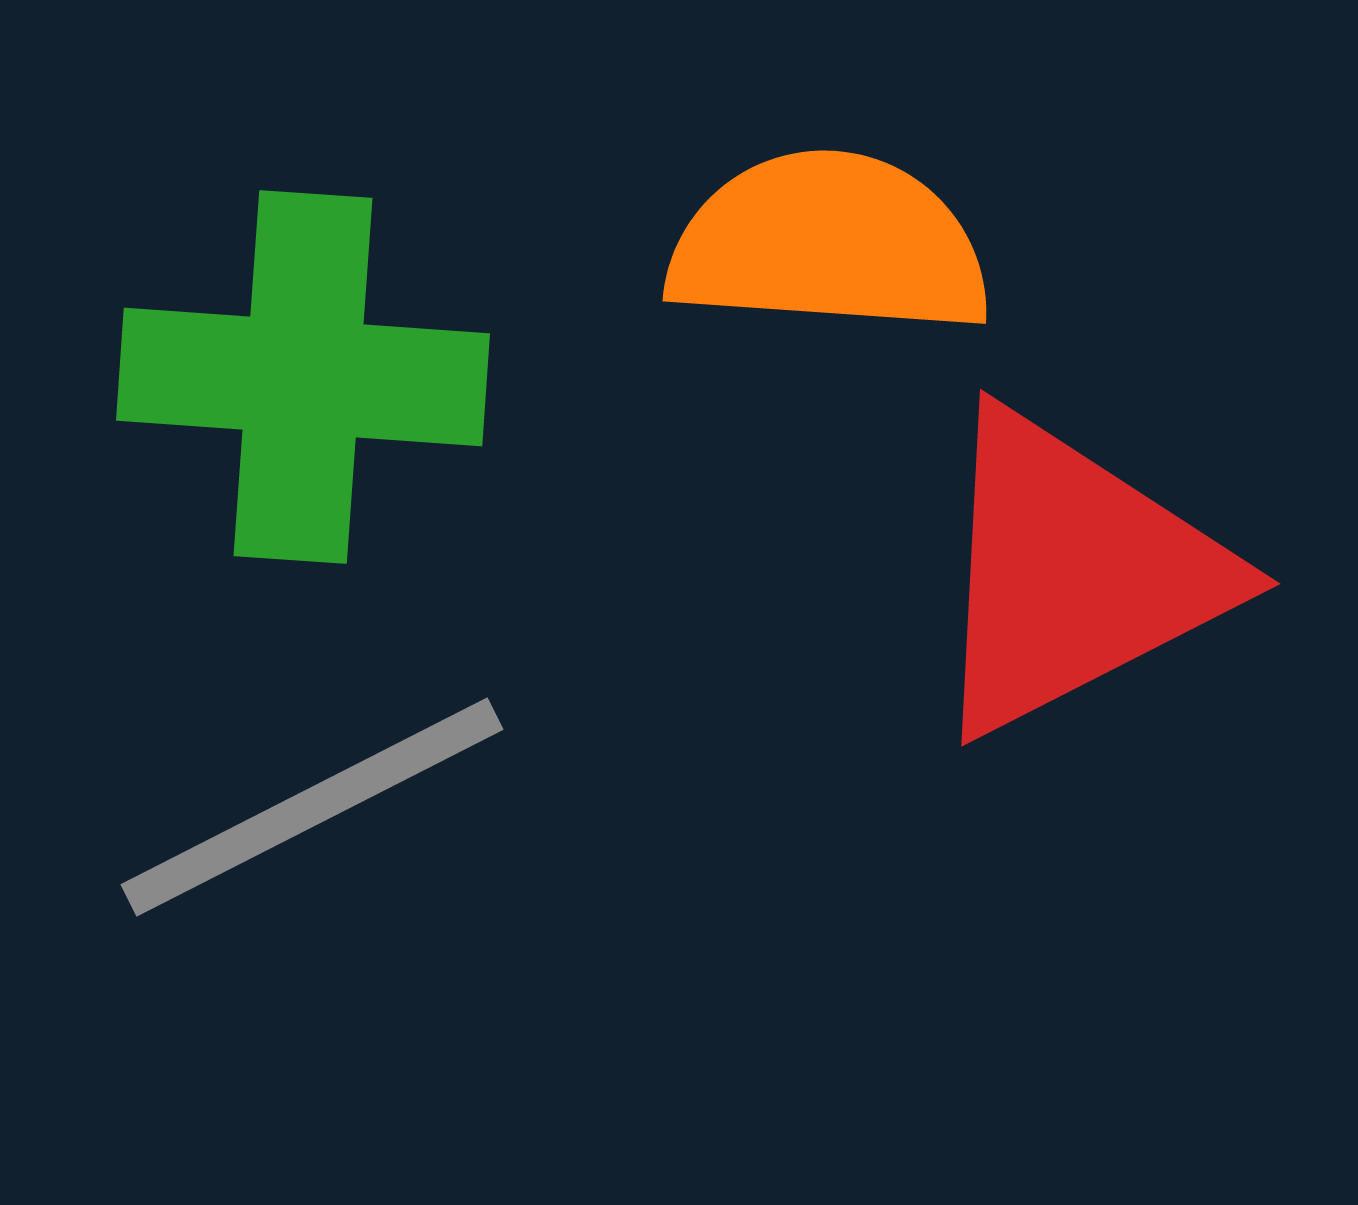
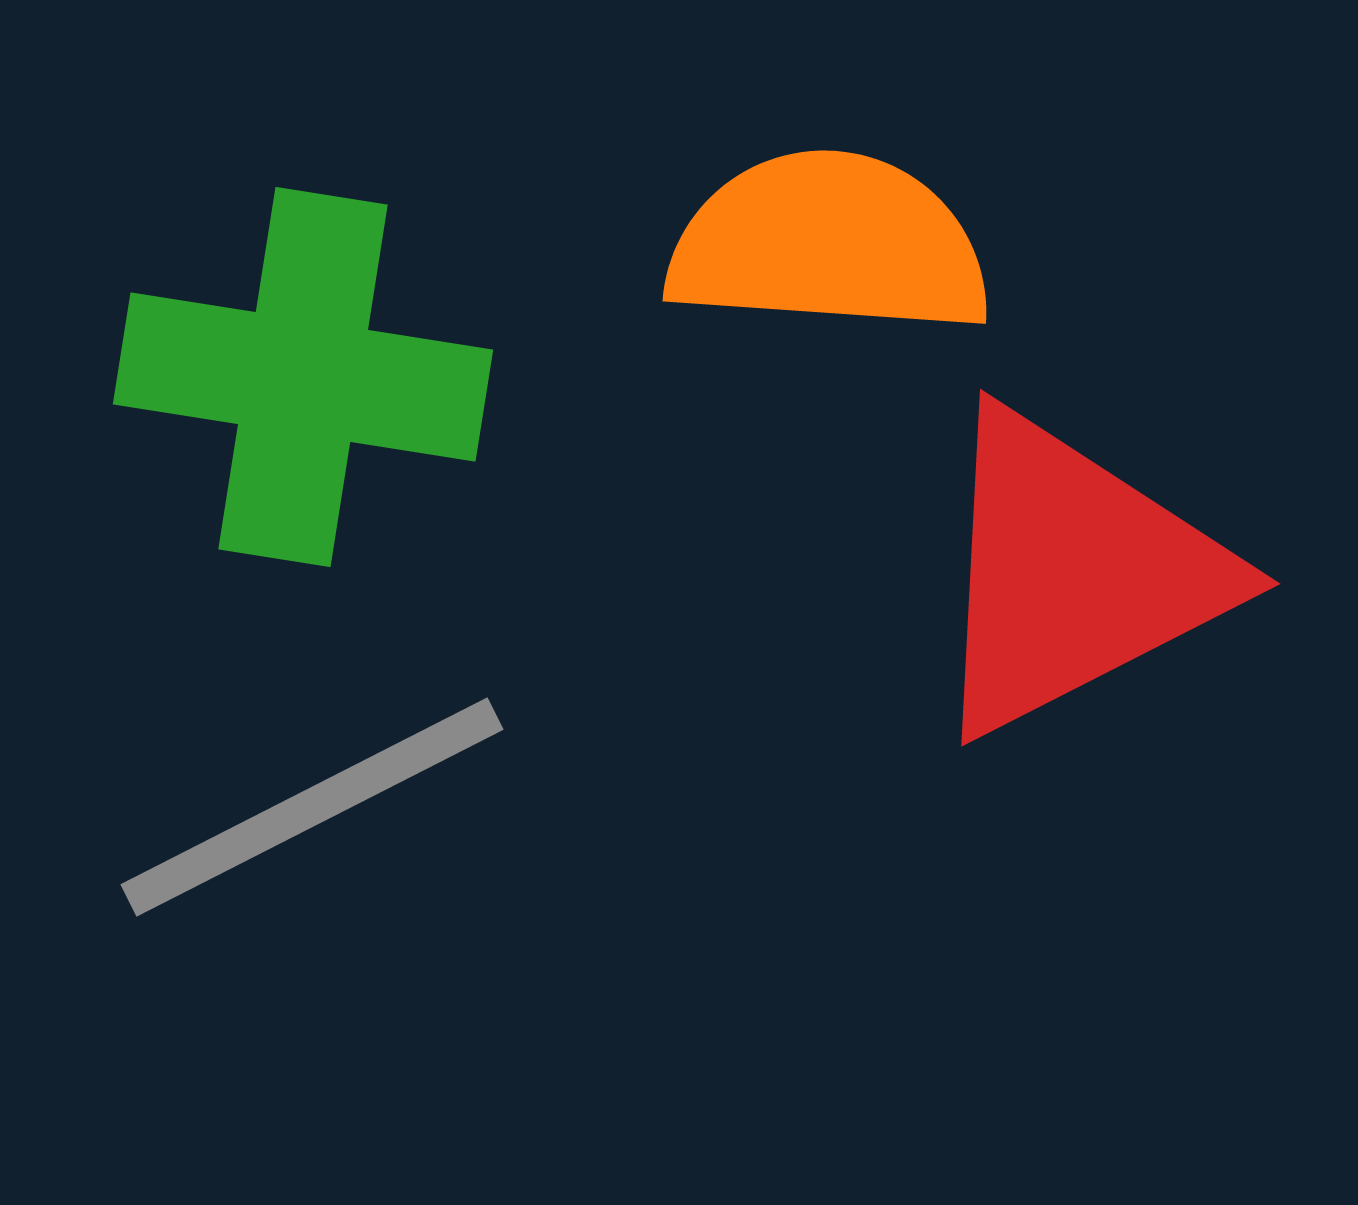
green cross: rotated 5 degrees clockwise
